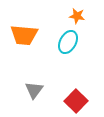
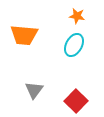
cyan ellipse: moved 6 px right, 3 px down
